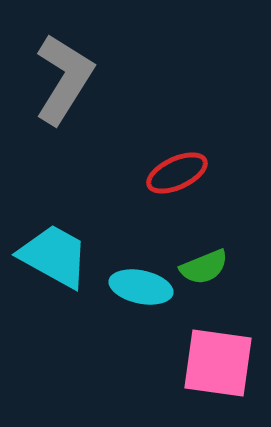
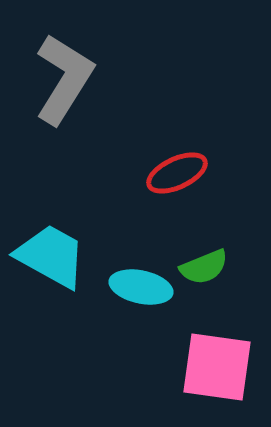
cyan trapezoid: moved 3 px left
pink square: moved 1 px left, 4 px down
